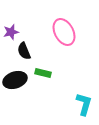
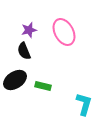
purple star: moved 18 px right, 2 px up
green rectangle: moved 13 px down
black ellipse: rotated 15 degrees counterclockwise
